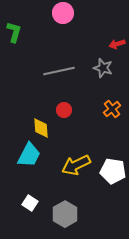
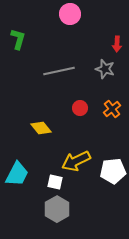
pink circle: moved 7 px right, 1 px down
green L-shape: moved 4 px right, 7 px down
red arrow: rotated 70 degrees counterclockwise
gray star: moved 2 px right, 1 px down
red circle: moved 16 px right, 2 px up
yellow diamond: rotated 35 degrees counterclockwise
cyan trapezoid: moved 12 px left, 19 px down
yellow arrow: moved 4 px up
white pentagon: rotated 15 degrees counterclockwise
white square: moved 25 px right, 21 px up; rotated 21 degrees counterclockwise
gray hexagon: moved 8 px left, 5 px up
